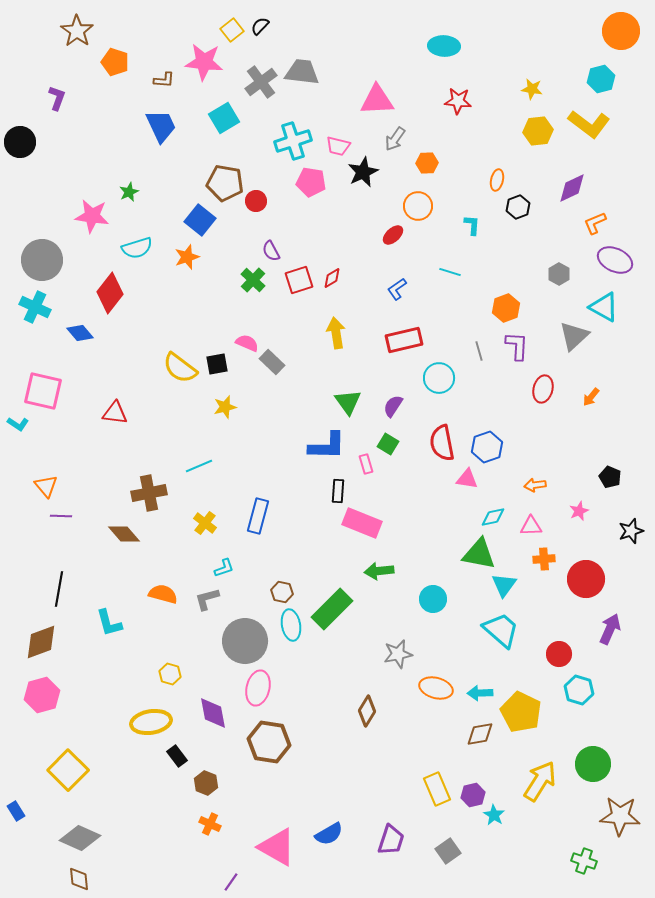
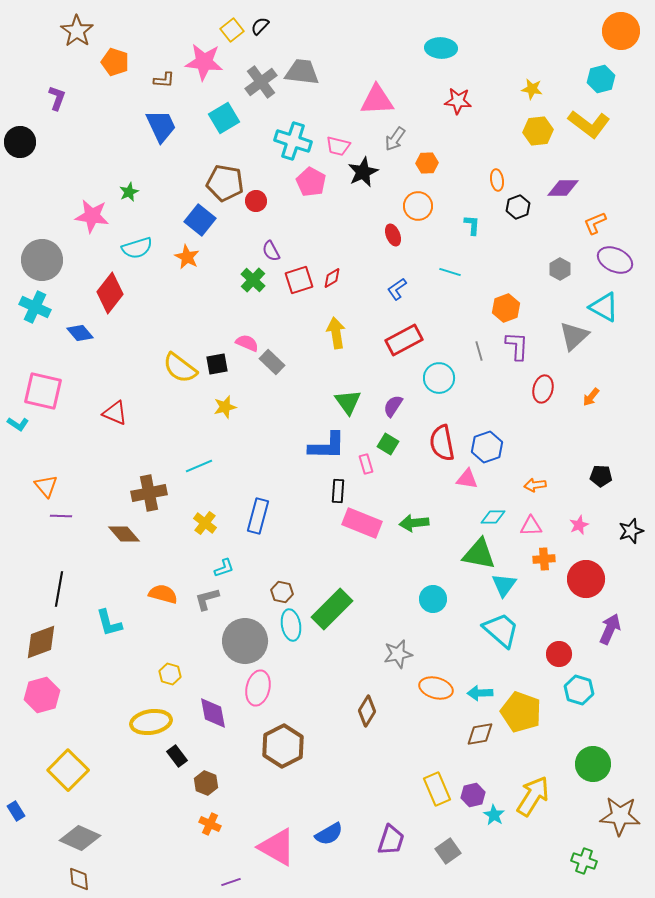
cyan ellipse at (444, 46): moved 3 px left, 2 px down
cyan cross at (293, 141): rotated 36 degrees clockwise
orange ellipse at (497, 180): rotated 20 degrees counterclockwise
pink pentagon at (311, 182): rotated 20 degrees clockwise
purple diamond at (572, 188): moved 9 px left; rotated 24 degrees clockwise
red ellipse at (393, 235): rotated 70 degrees counterclockwise
orange star at (187, 257): rotated 25 degrees counterclockwise
gray hexagon at (559, 274): moved 1 px right, 5 px up
red rectangle at (404, 340): rotated 15 degrees counterclockwise
red triangle at (115, 413): rotated 16 degrees clockwise
black pentagon at (610, 477): moved 9 px left, 1 px up; rotated 20 degrees counterclockwise
pink star at (579, 511): moved 14 px down
cyan diamond at (493, 517): rotated 10 degrees clockwise
green arrow at (379, 571): moved 35 px right, 48 px up
yellow pentagon at (521, 712): rotated 6 degrees counterclockwise
brown hexagon at (269, 742): moved 14 px right, 4 px down; rotated 24 degrees clockwise
yellow arrow at (540, 781): moved 7 px left, 15 px down
purple line at (231, 882): rotated 36 degrees clockwise
